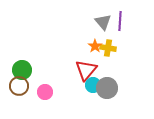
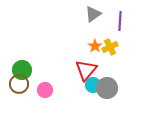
gray triangle: moved 10 px left, 8 px up; rotated 36 degrees clockwise
yellow cross: moved 2 px right, 1 px up; rotated 35 degrees counterclockwise
brown circle: moved 2 px up
pink circle: moved 2 px up
